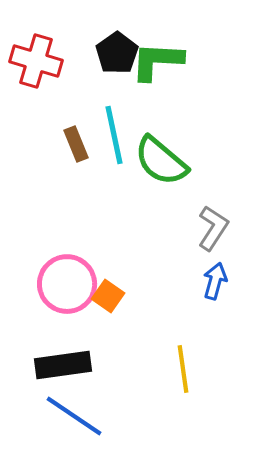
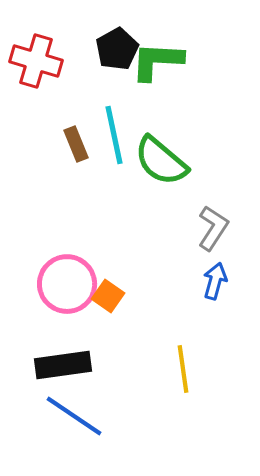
black pentagon: moved 4 px up; rotated 6 degrees clockwise
